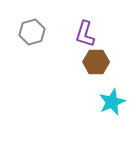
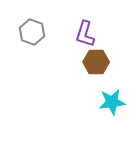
gray hexagon: rotated 25 degrees counterclockwise
cyan star: rotated 16 degrees clockwise
